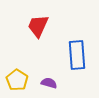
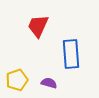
blue rectangle: moved 6 px left, 1 px up
yellow pentagon: rotated 20 degrees clockwise
